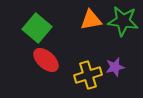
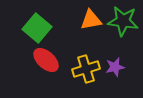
yellow cross: moved 2 px left, 6 px up
